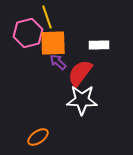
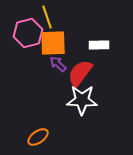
purple arrow: moved 2 px down
